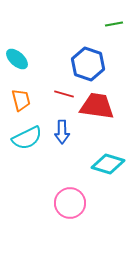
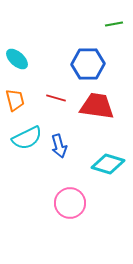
blue hexagon: rotated 20 degrees counterclockwise
red line: moved 8 px left, 4 px down
orange trapezoid: moved 6 px left
blue arrow: moved 3 px left, 14 px down; rotated 15 degrees counterclockwise
